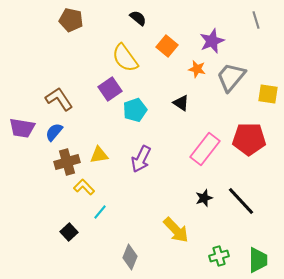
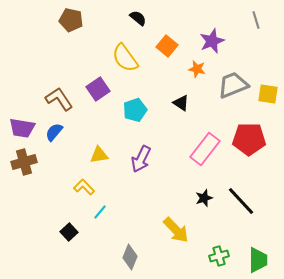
gray trapezoid: moved 2 px right, 8 px down; rotated 28 degrees clockwise
purple square: moved 12 px left
brown cross: moved 43 px left
